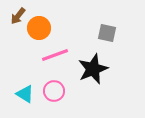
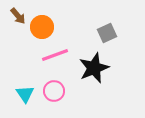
brown arrow: rotated 78 degrees counterclockwise
orange circle: moved 3 px right, 1 px up
gray square: rotated 36 degrees counterclockwise
black star: moved 1 px right, 1 px up
cyan triangle: rotated 24 degrees clockwise
